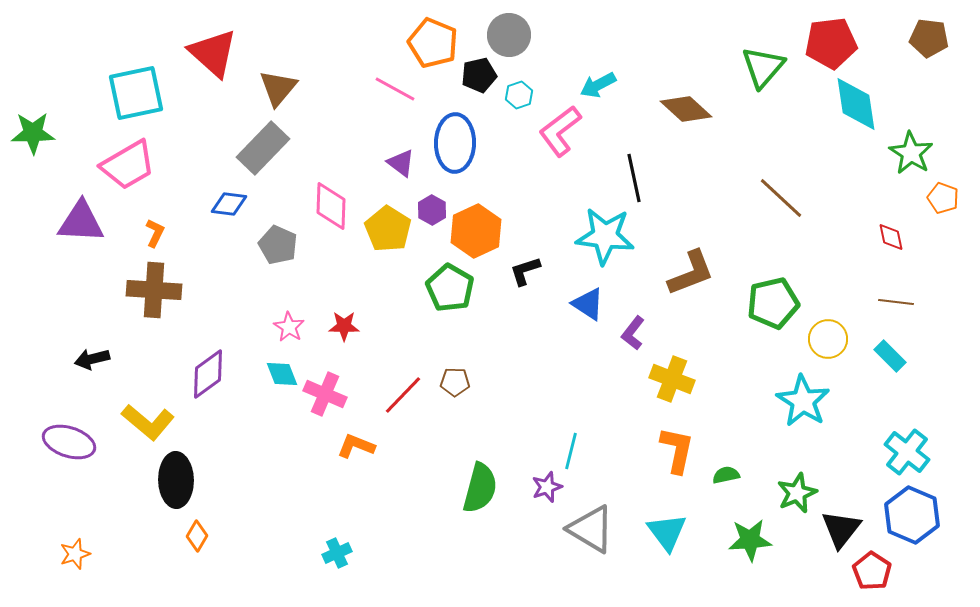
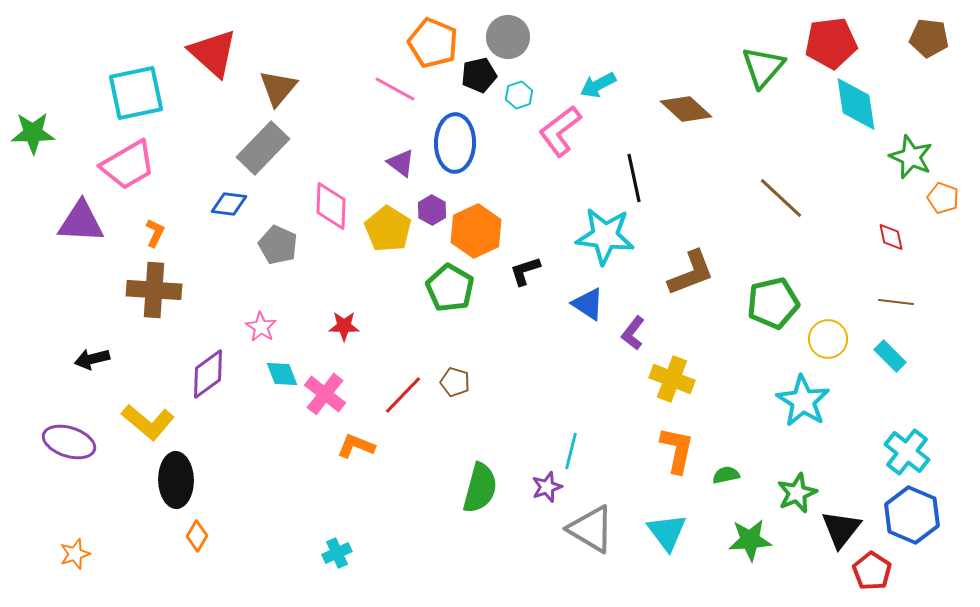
gray circle at (509, 35): moved 1 px left, 2 px down
green star at (911, 153): moved 4 px down; rotated 9 degrees counterclockwise
pink star at (289, 327): moved 28 px left
brown pentagon at (455, 382): rotated 16 degrees clockwise
pink cross at (325, 394): rotated 15 degrees clockwise
